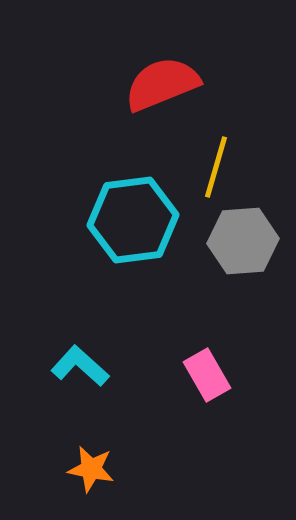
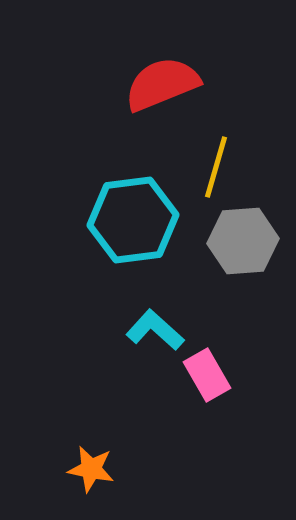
cyan L-shape: moved 75 px right, 36 px up
